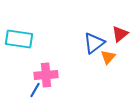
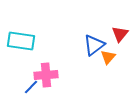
red triangle: rotated 12 degrees counterclockwise
cyan rectangle: moved 2 px right, 2 px down
blue triangle: moved 2 px down
blue line: moved 4 px left, 3 px up; rotated 14 degrees clockwise
